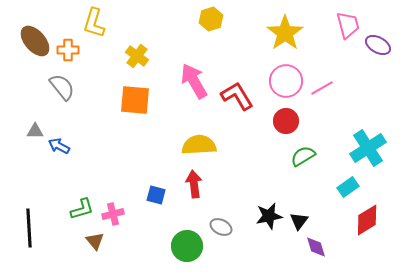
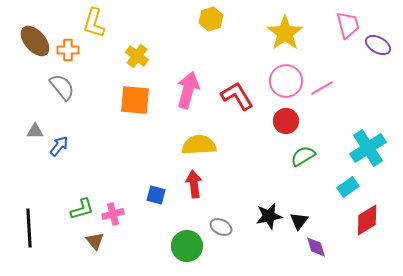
pink arrow: moved 6 px left, 9 px down; rotated 45 degrees clockwise
blue arrow: rotated 100 degrees clockwise
